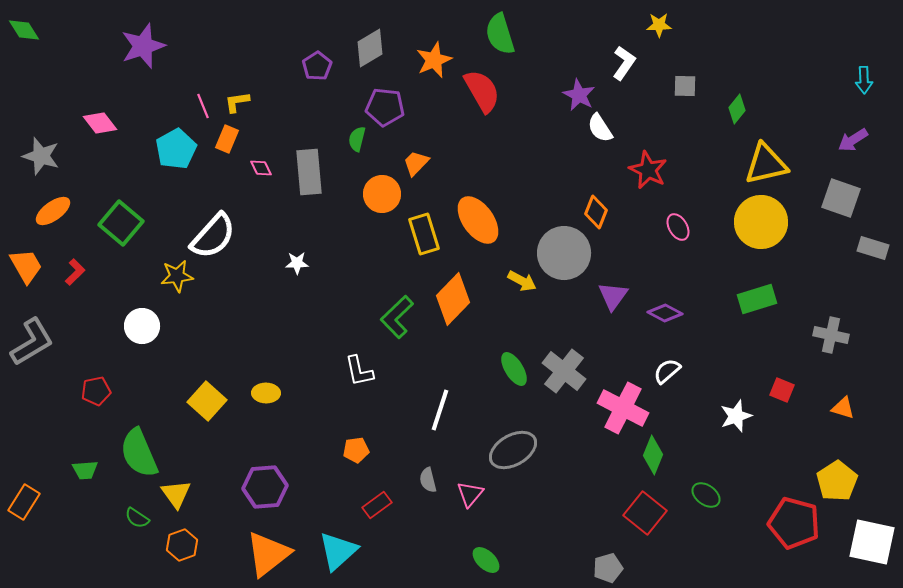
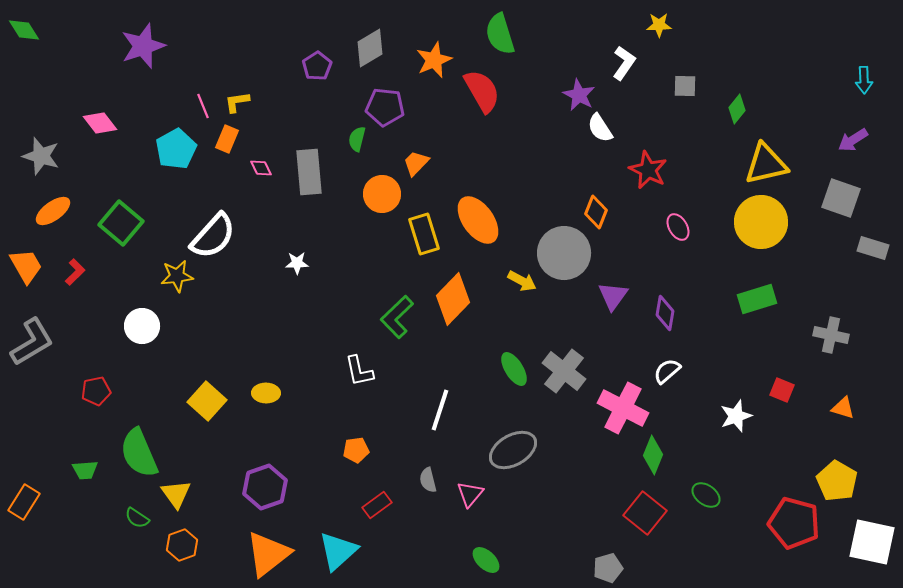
purple diamond at (665, 313): rotated 72 degrees clockwise
yellow pentagon at (837, 481): rotated 9 degrees counterclockwise
purple hexagon at (265, 487): rotated 15 degrees counterclockwise
